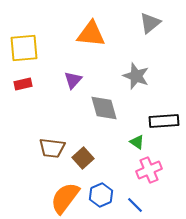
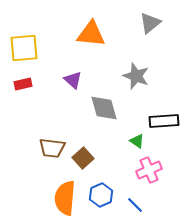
purple triangle: rotated 30 degrees counterclockwise
green triangle: moved 1 px up
orange semicircle: rotated 32 degrees counterclockwise
